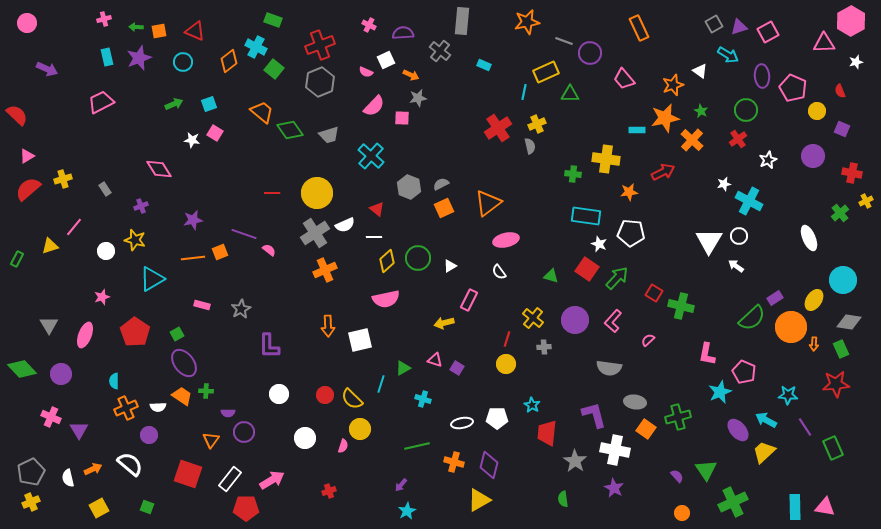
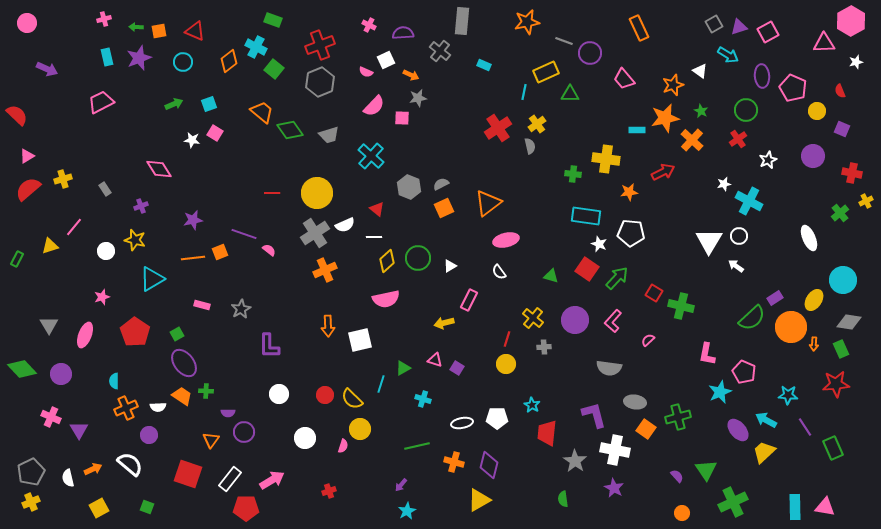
yellow cross at (537, 124): rotated 12 degrees counterclockwise
